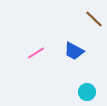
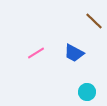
brown line: moved 2 px down
blue trapezoid: moved 2 px down
